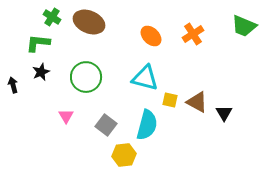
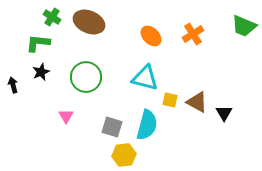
gray square: moved 6 px right, 2 px down; rotated 20 degrees counterclockwise
